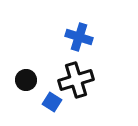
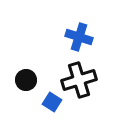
black cross: moved 3 px right
